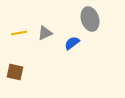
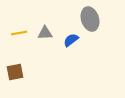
gray triangle: rotated 21 degrees clockwise
blue semicircle: moved 1 px left, 3 px up
brown square: rotated 24 degrees counterclockwise
